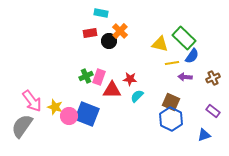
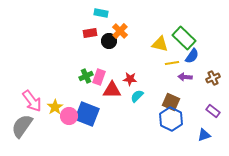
yellow star: rotated 21 degrees clockwise
